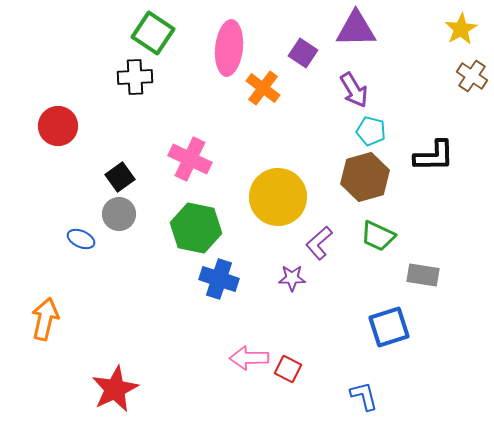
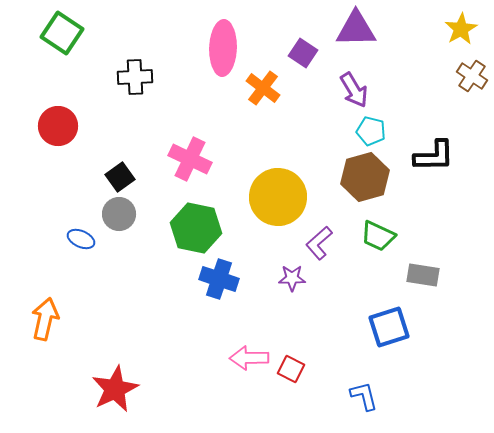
green square: moved 91 px left
pink ellipse: moved 6 px left; rotated 4 degrees counterclockwise
red square: moved 3 px right
